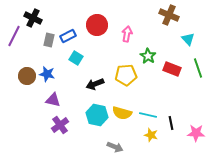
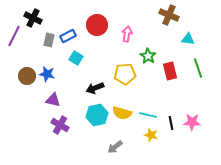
cyan triangle: rotated 40 degrees counterclockwise
red rectangle: moved 2 px left, 2 px down; rotated 54 degrees clockwise
yellow pentagon: moved 1 px left, 1 px up
black arrow: moved 4 px down
cyan hexagon: rotated 25 degrees counterclockwise
purple cross: rotated 24 degrees counterclockwise
pink star: moved 4 px left, 11 px up
gray arrow: rotated 119 degrees clockwise
